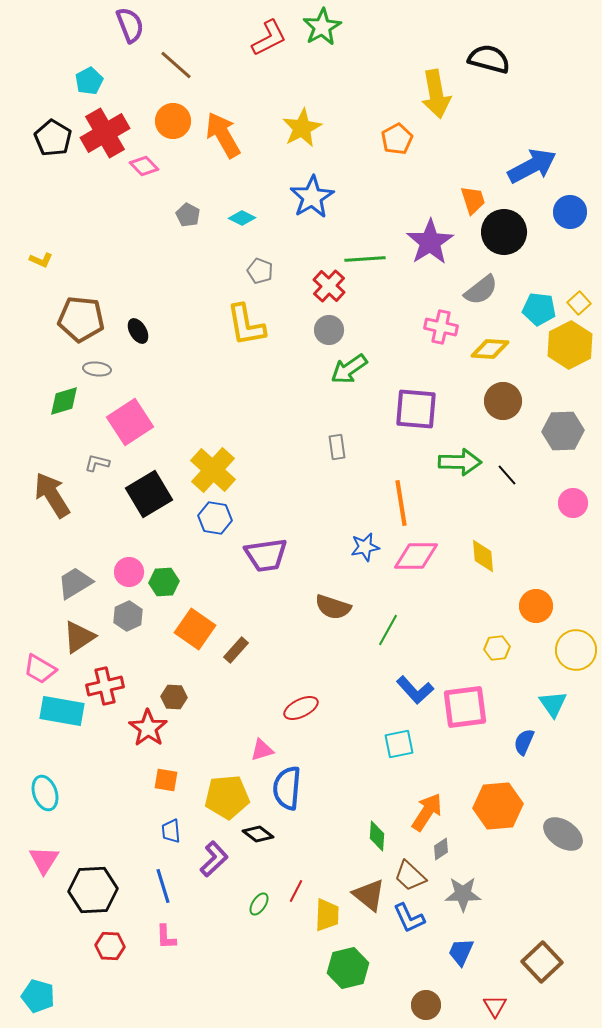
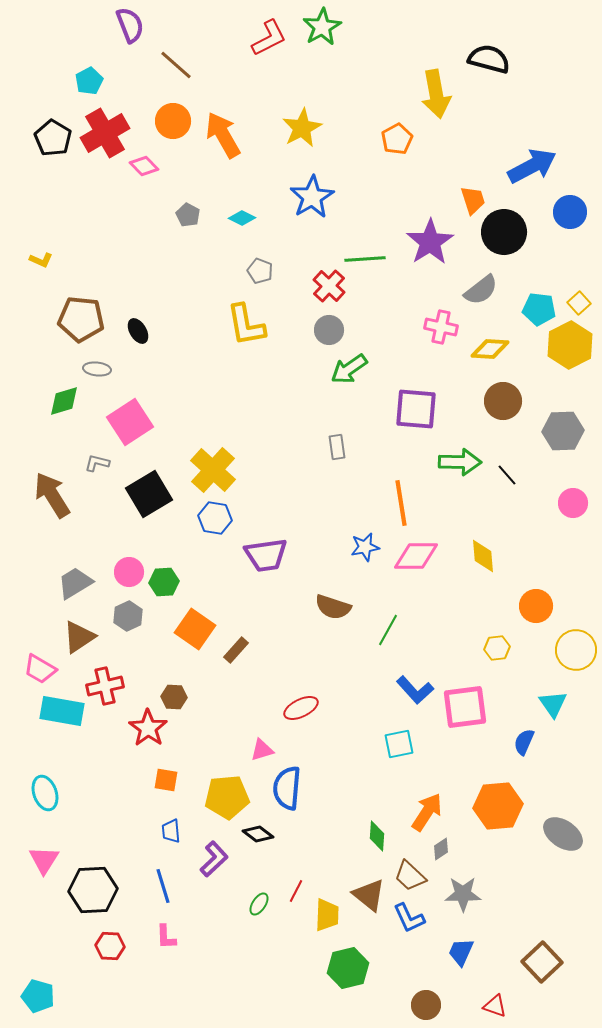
red triangle at (495, 1006): rotated 40 degrees counterclockwise
